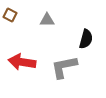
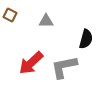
gray triangle: moved 1 px left, 1 px down
red arrow: moved 9 px right, 1 px down; rotated 52 degrees counterclockwise
